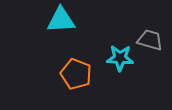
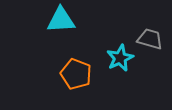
gray trapezoid: moved 1 px up
cyan star: rotated 28 degrees counterclockwise
